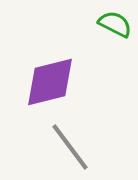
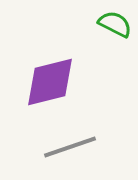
gray line: rotated 72 degrees counterclockwise
